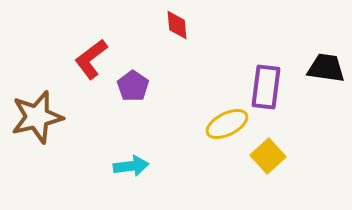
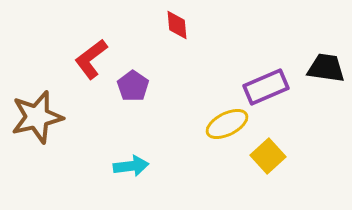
purple rectangle: rotated 60 degrees clockwise
